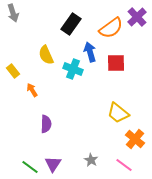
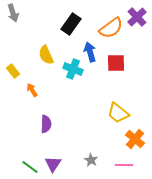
pink line: rotated 36 degrees counterclockwise
